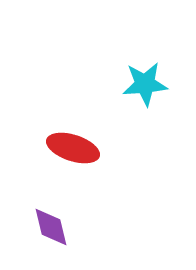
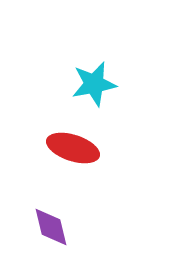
cyan star: moved 51 px left; rotated 6 degrees counterclockwise
